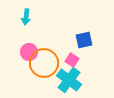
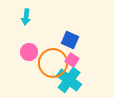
blue square: moved 14 px left; rotated 36 degrees clockwise
orange circle: moved 9 px right
